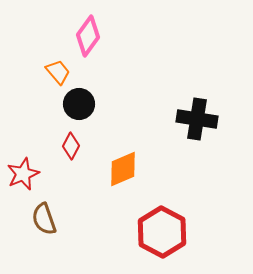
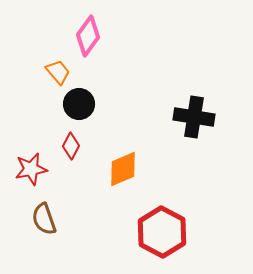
black cross: moved 3 px left, 2 px up
red star: moved 8 px right, 5 px up; rotated 12 degrees clockwise
